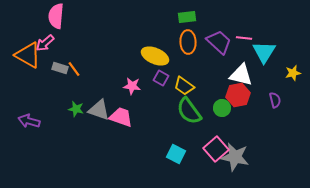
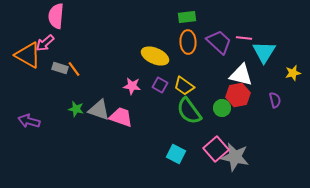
purple square: moved 1 px left, 7 px down
